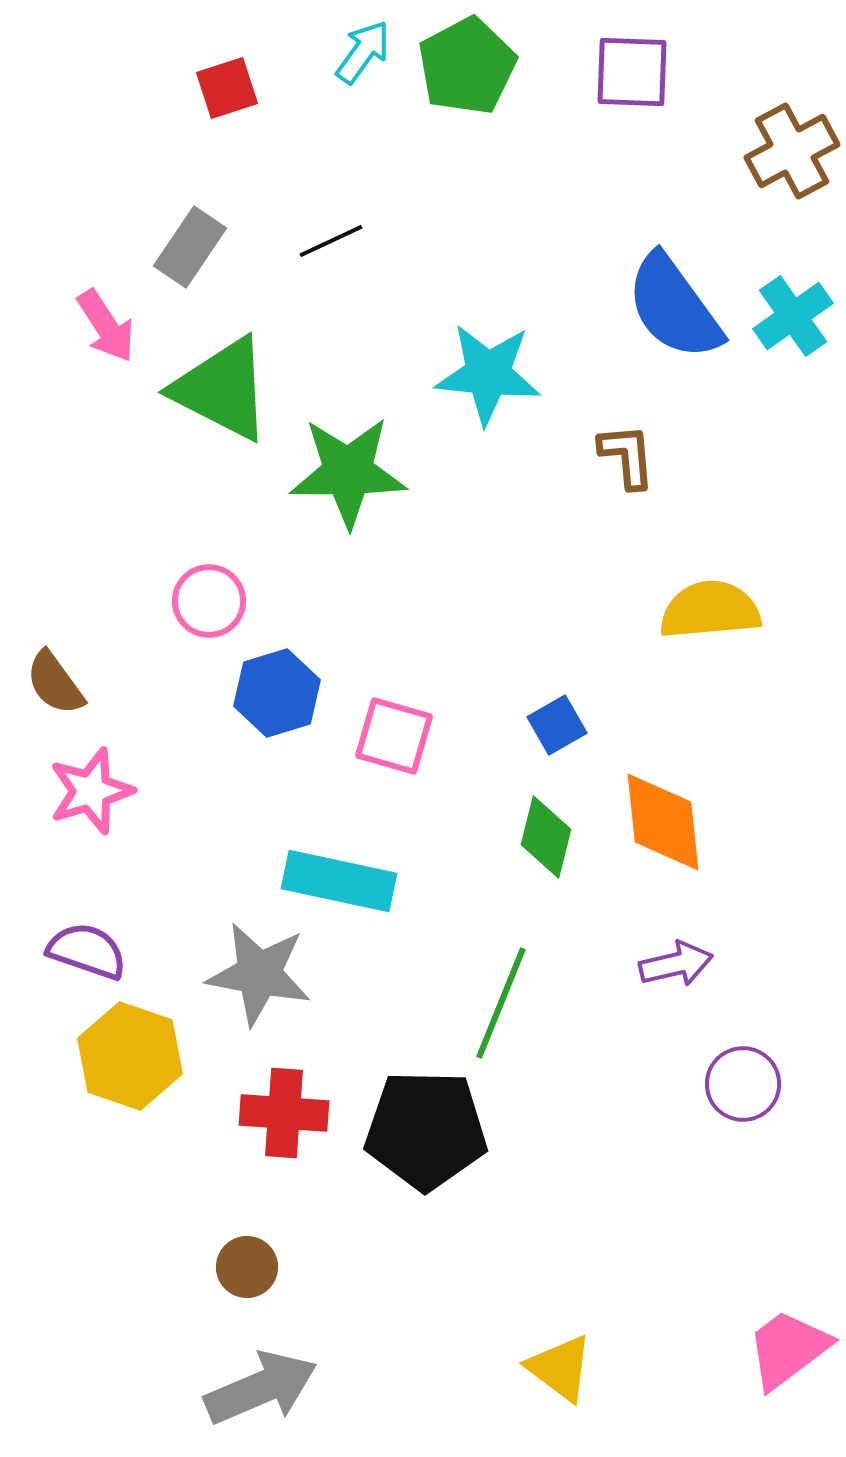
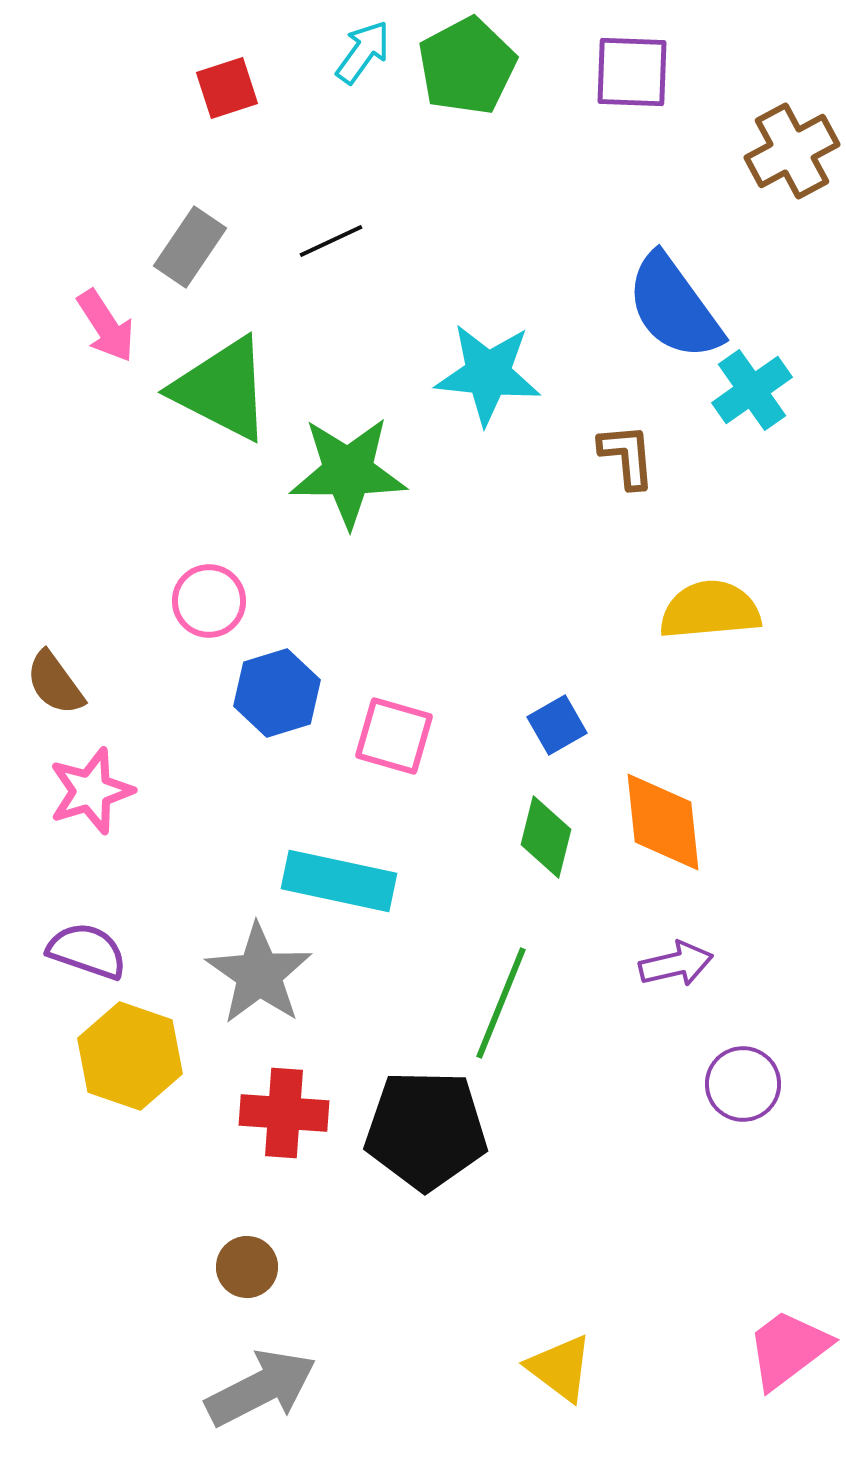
cyan cross: moved 41 px left, 74 px down
gray star: rotated 24 degrees clockwise
gray arrow: rotated 4 degrees counterclockwise
